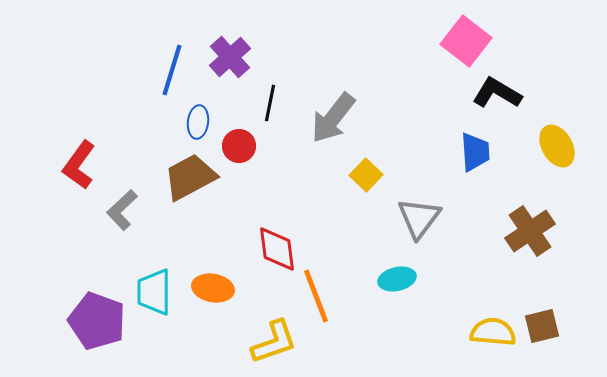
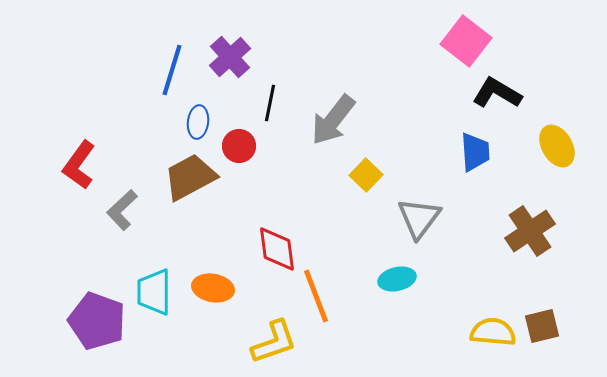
gray arrow: moved 2 px down
